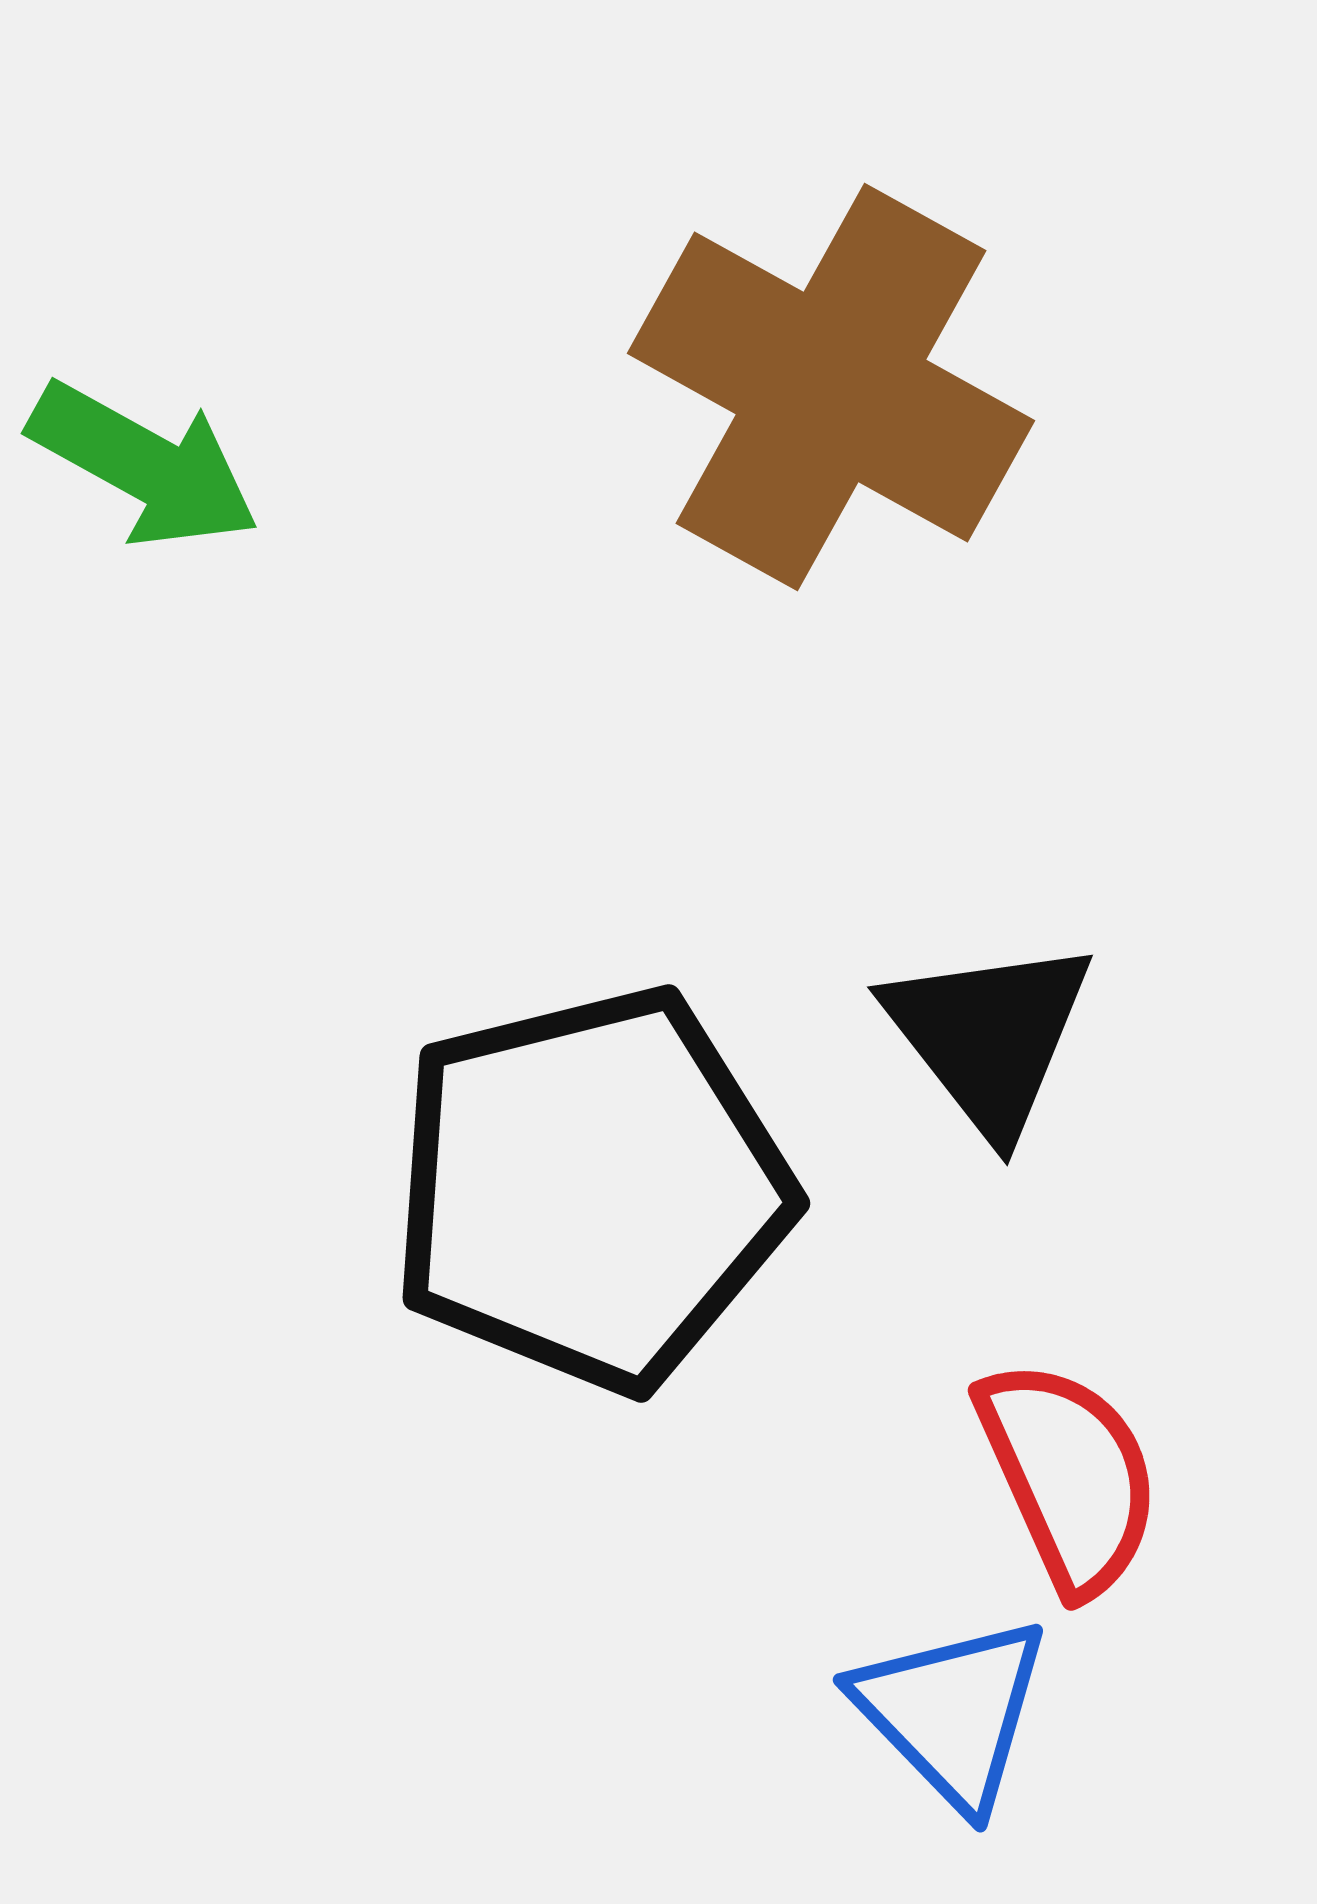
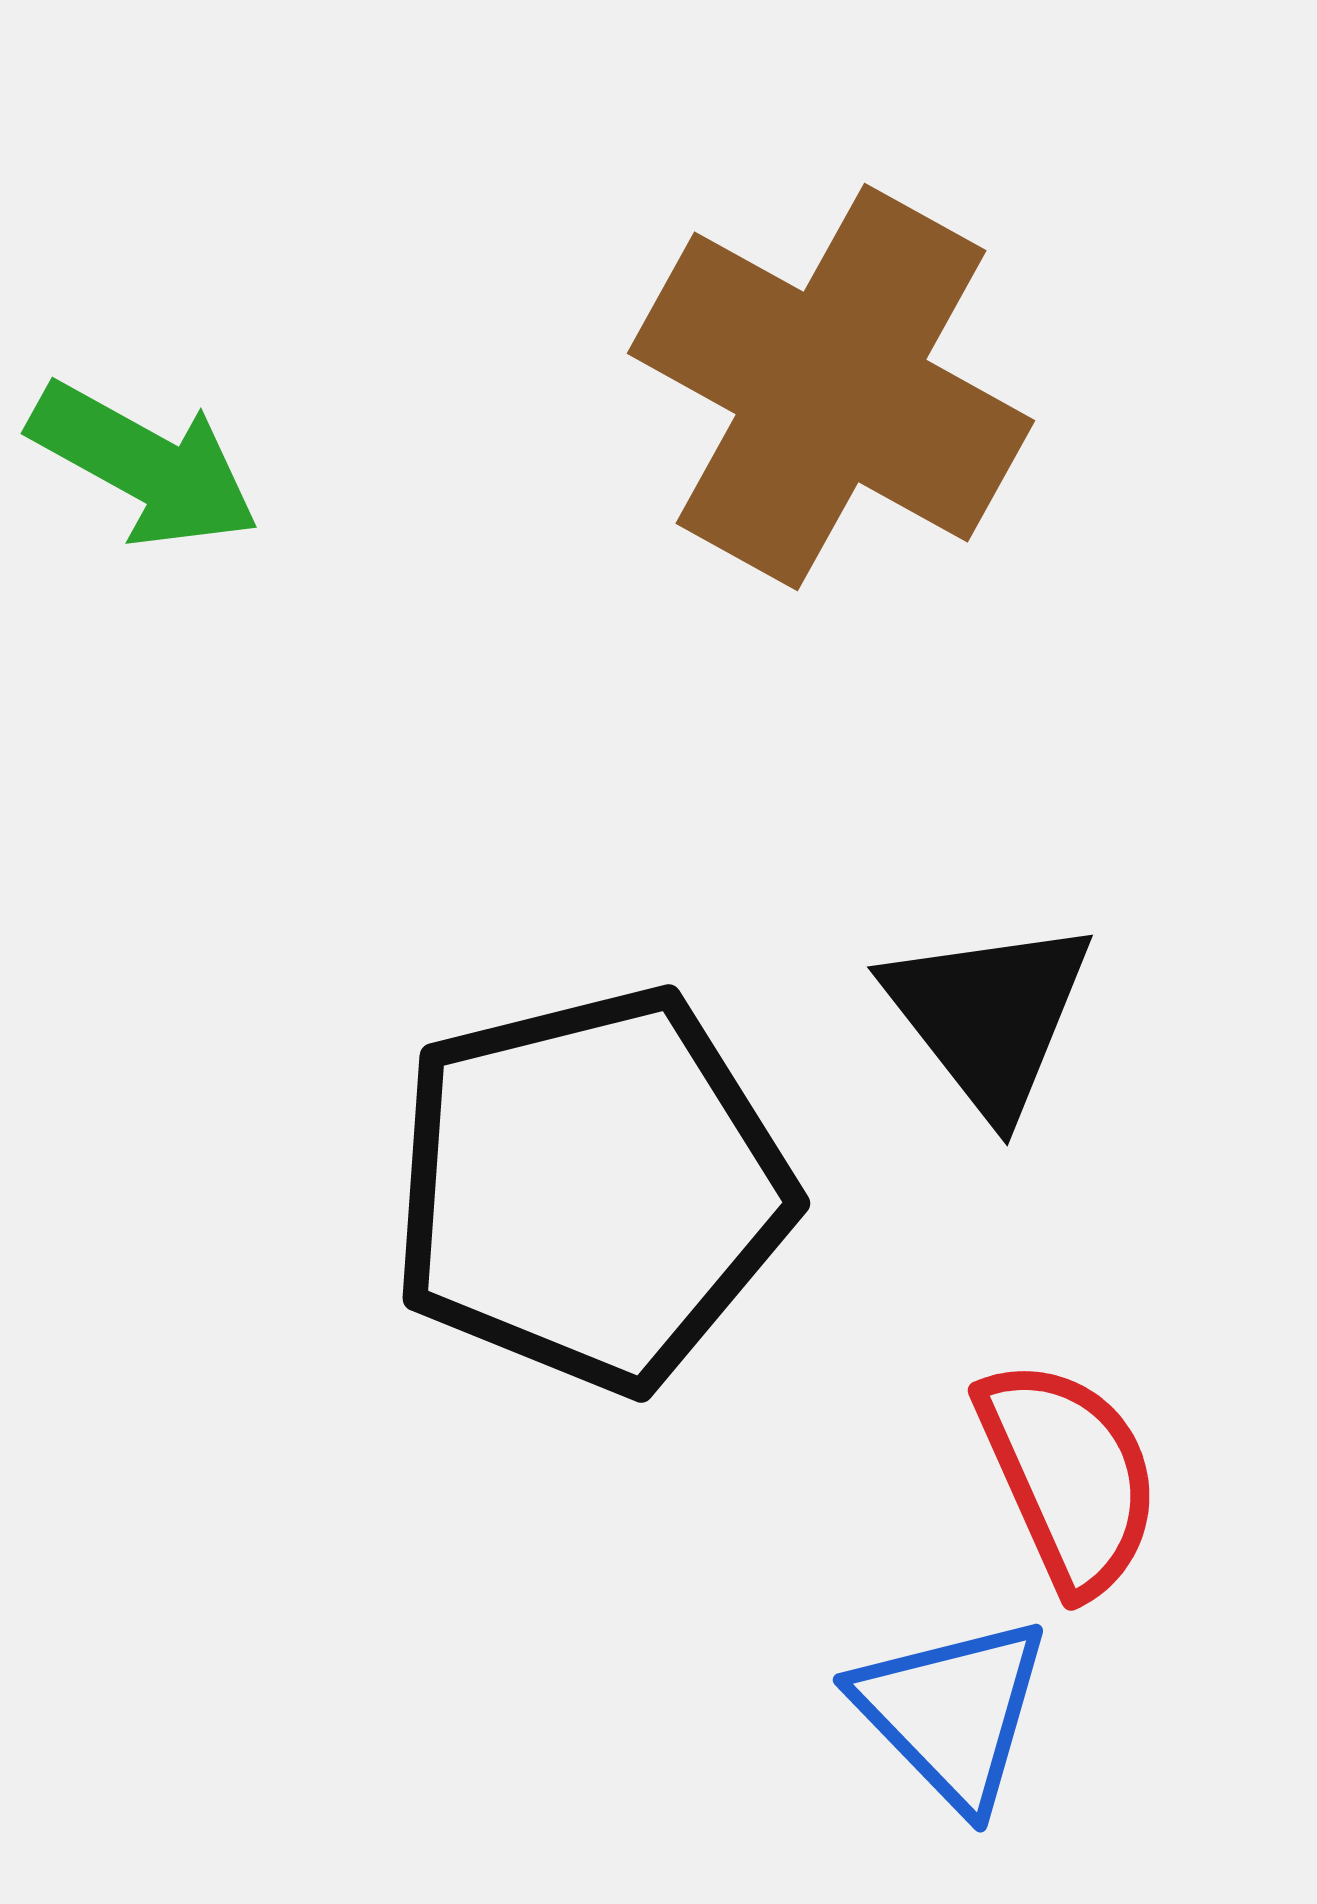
black triangle: moved 20 px up
